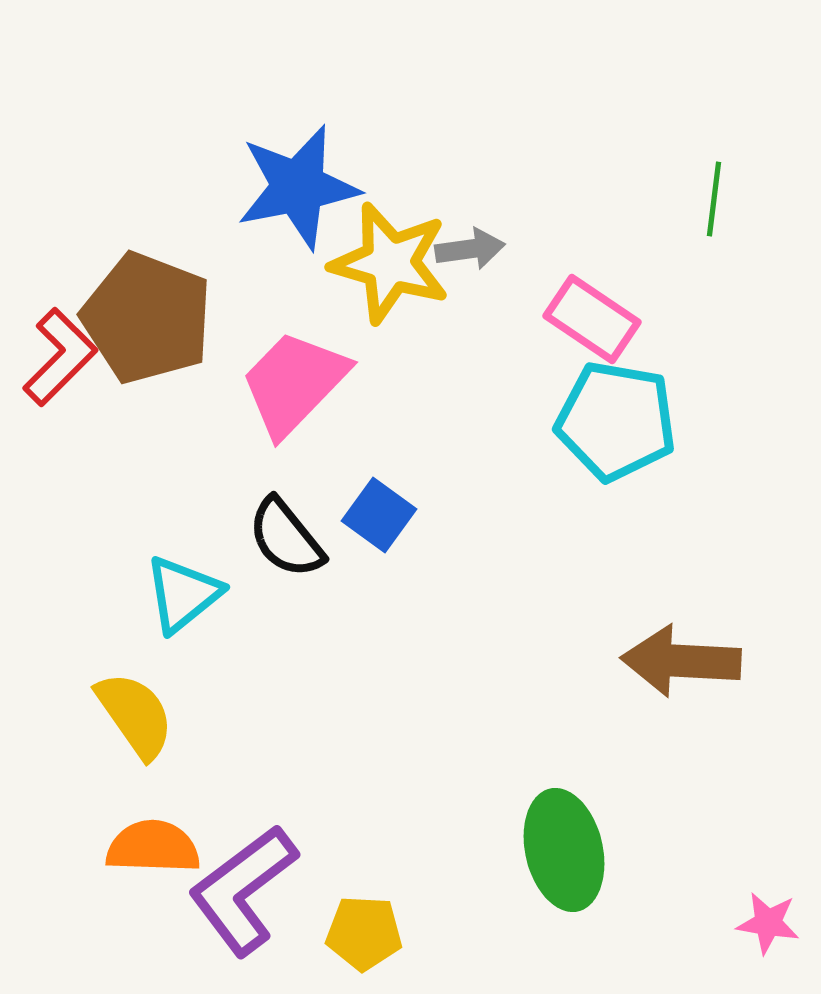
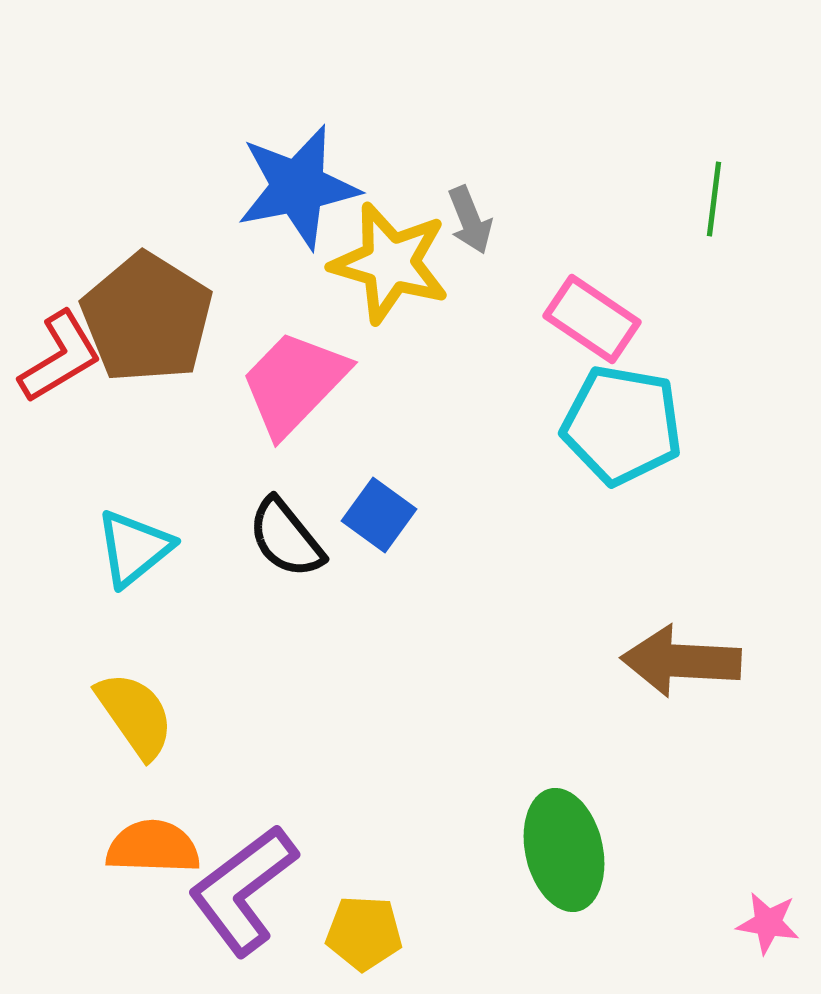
gray arrow: moved 29 px up; rotated 76 degrees clockwise
brown pentagon: rotated 11 degrees clockwise
red L-shape: rotated 14 degrees clockwise
cyan pentagon: moved 6 px right, 4 px down
cyan triangle: moved 49 px left, 46 px up
